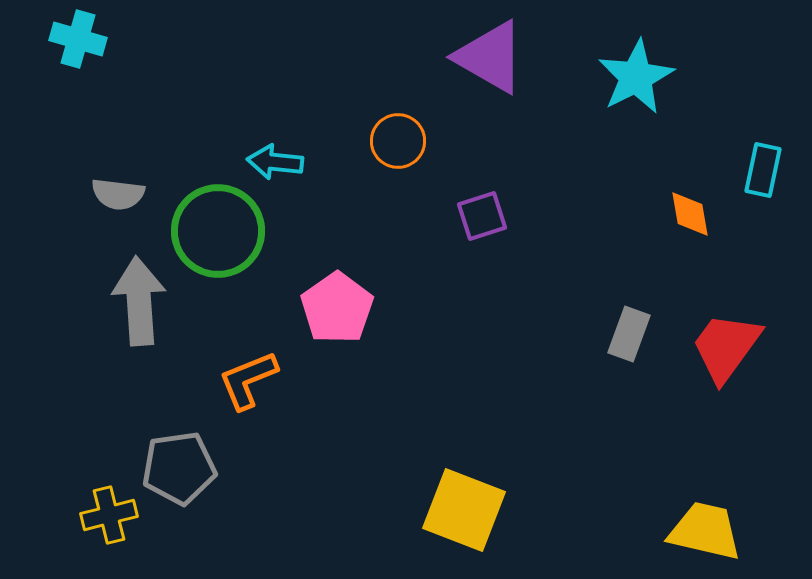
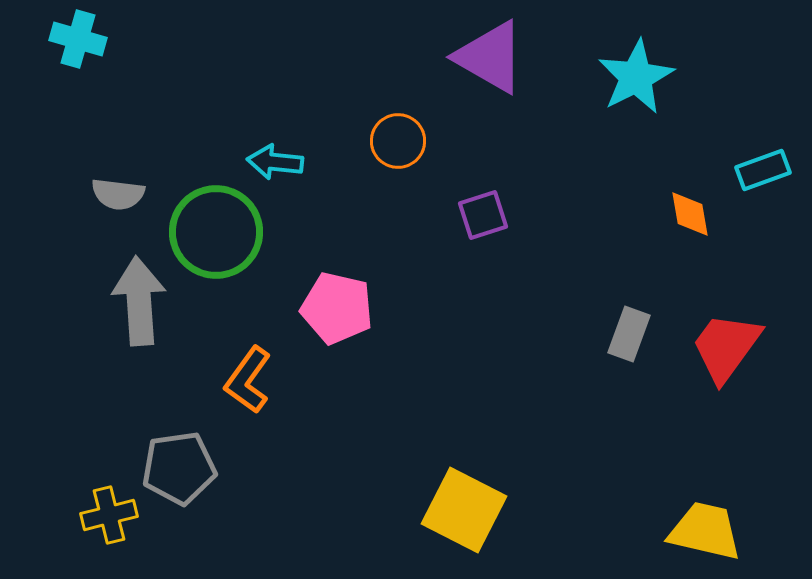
cyan rectangle: rotated 58 degrees clockwise
purple square: moved 1 px right, 1 px up
green circle: moved 2 px left, 1 px down
pink pentagon: rotated 24 degrees counterclockwise
orange L-shape: rotated 32 degrees counterclockwise
yellow square: rotated 6 degrees clockwise
